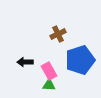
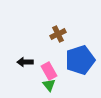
green triangle: rotated 48 degrees clockwise
